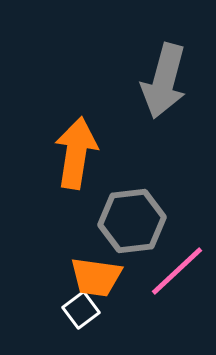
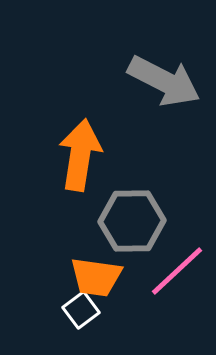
gray arrow: rotated 78 degrees counterclockwise
orange arrow: moved 4 px right, 2 px down
gray hexagon: rotated 6 degrees clockwise
